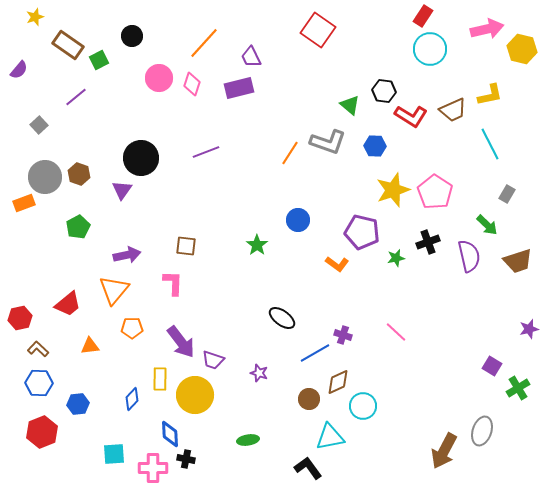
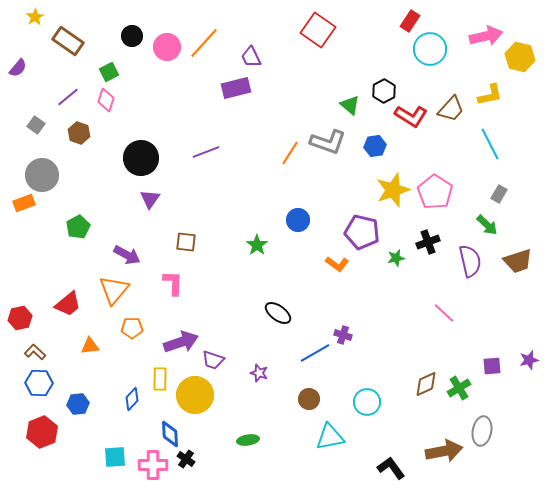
red rectangle at (423, 16): moved 13 px left, 5 px down
yellow star at (35, 17): rotated 12 degrees counterclockwise
pink arrow at (487, 29): moved 1 px left, 7 px down
brown rectangle at (68, 45): moved 4 px up
yellow hexagon at (522, 49): moved 2 px left, 8 px down
green square at (99, 60): moved 10 px right, 12 px down
purple semicircle at (19, 70): moved 1 px left, 2 px up
pink circle at (159, 78): moved 8 px right, 31 px up
pink diamond at (192, 84): moved 86 px left, 16 px down
purple rectangle at (239, 88): moved 3 px left
black hexagon at (384, 91): rotated 25 degrees clockwise
purple line at (76, 97): moved 8 px left
brown trapezoid at (453, 110): moved 2 px left, 1 px up; rotated 24 degrees counterclockwise
gray square at (39, 125): moved 3 px left; rotated 12 degrees counterclockwise
blue hexagon at (375, 146): rotated 10 degrees counterclockwise
brown hexagon at (79, 174): moved 41 px up
gray circle at (45, 177): moved 3 px left, 2 px up
purple triangle at (122, 190): moved 28 px right, 9 px down
gray rectangle at (507, 194): moved 8 px left
brown square at (186, 246): moved 4 px up
purple arrow at (127, 255): rotated 40 degrees clockwise
purple semicircle at (469, 256): moved 1 px right, 5 px down
black ellipse at (282, 318): moved 4 px left, 5 px up
purple star at (529, 329): moved 31 px down
pink line at (396, 332): moved 48 px right, 19 px up
purple arrow at (181, 342): rotated 72 degrees counterclockwise
brown L-shape at (38, 349): moved 3 px left, 3 px down
purple square at (492, 366): rotated 36 degrees counterclockwise
brown diamond at (338, 382): moved 88 px right, 2 px down
green cross at (518, 388): moved 59 px left
cyan circle at (363, 406): moved 4 px right, 4 px up
gray ellipse at (482, 431): rotated 8 degrees counterclockwise
brown arrow at (444, 451): rotated 129 degrees counterclockwise
cyan square at (114, 454): moved 1 px right, 3 px down
black cross at (186, 459): rotated 24 degrees clockwise
pink cross at (153, 468): moved 3 px up
black L-shape at (308, 468): moved 83 px right
